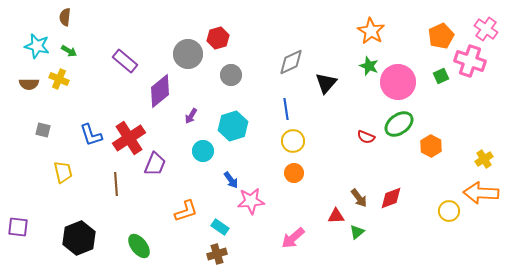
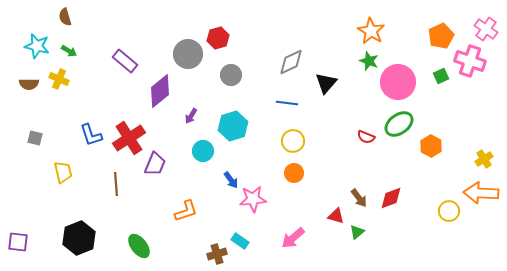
brown semicircle at (65, 17): rotated 24 degrees counterclockwise
green star at (369, 66): moved 5 px up
blue line at (286, 109): moved 1 px right, 6 px up; rotated 75 degrees counterclockwise
gray square at (43, 130): moved 8 px left, 8 px down
pink star at (251, 201): moved 2 px right, 2 px up
red triangle at (336, 216): rotated 18 degrees clockwise
purple square at (18, 227): moved 15 px down
cyan rectangle at (220, 227): moved 20 px right, 14 px down
